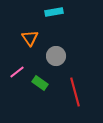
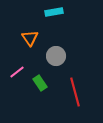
green rectangle: rotated 21 degrees clockwise
